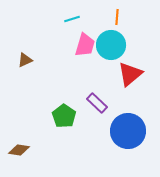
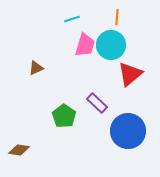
brown triangle: moved 11 px right, 8 px down
